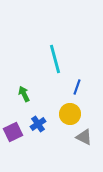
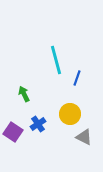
cyan line: moved 1 px right, 1 px down
blue line: moved 9 px up
purple square: rotated 30 degrees counterclockwise
